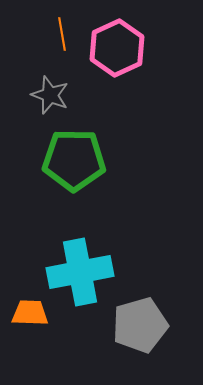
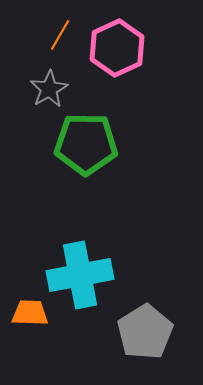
orange line: moved 2 px left, 1 px down; rotated 40 degrees clockwise
gray star: moved 1 px left, 6 px up; rotated 21 degrees clockwise
green pentagon: moved 12 px right, 16 px up
cyan cross: moved 3 px down
gray pentagon: moved 5 px right, 7 px down; rotated 16 degrees counterclockwise
